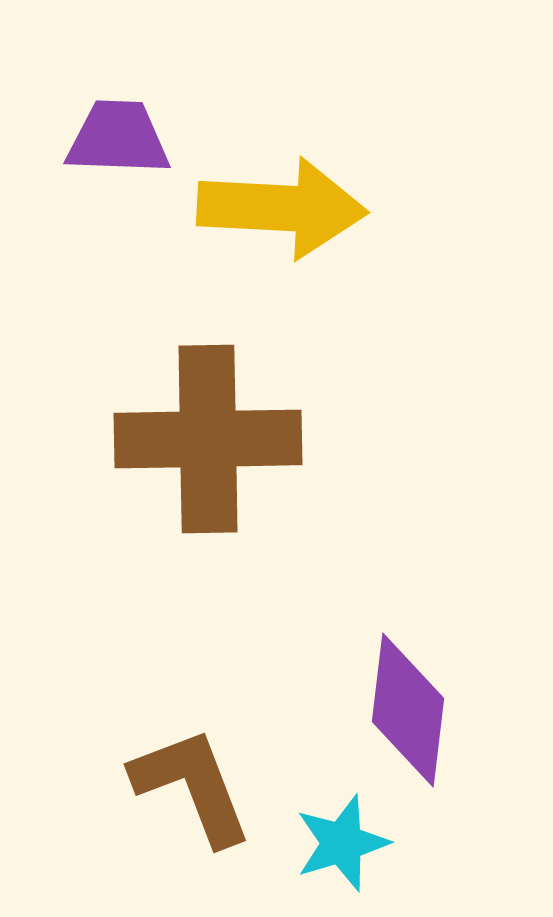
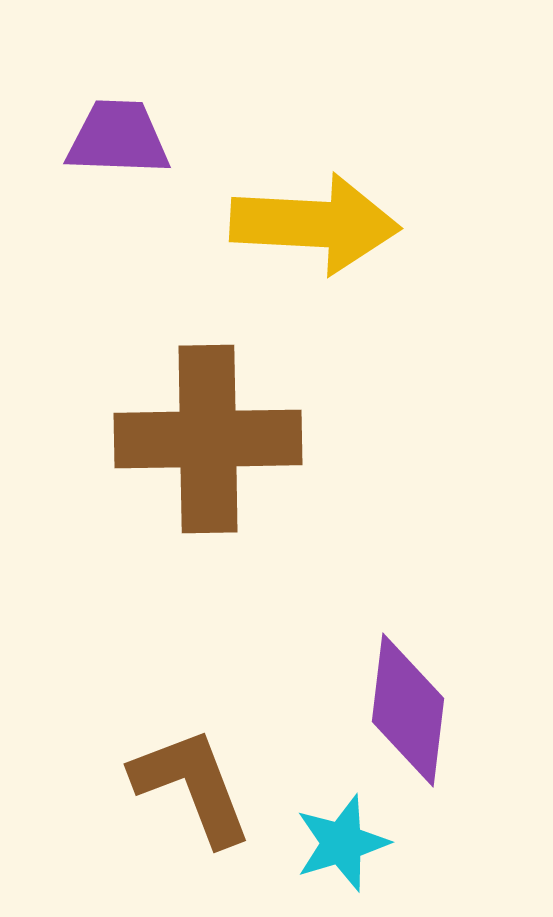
yellow arrow: moved 33 px right, 16 px down
